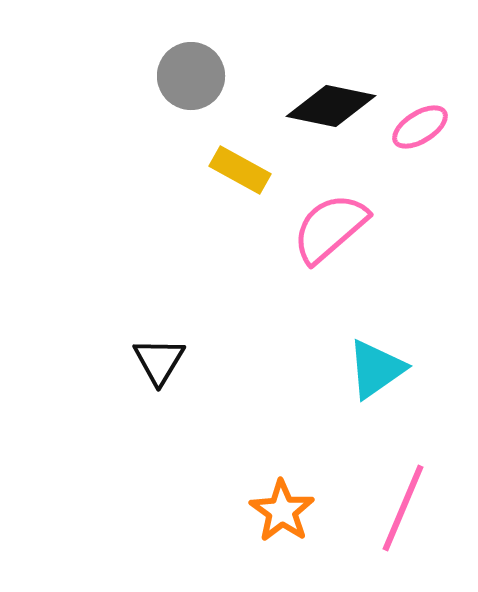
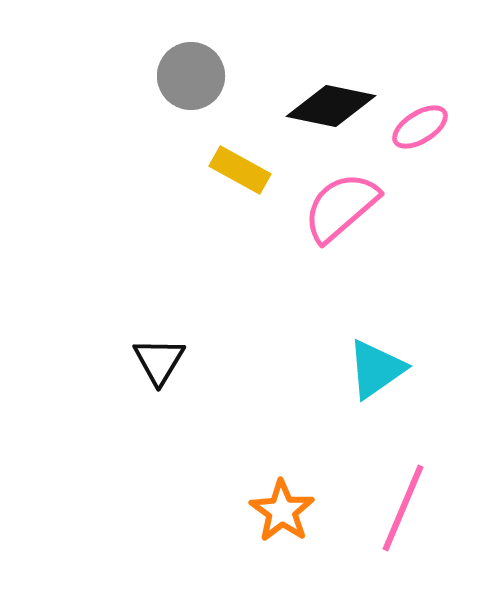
pink semicircle: moved 11 px right, 21 px up
